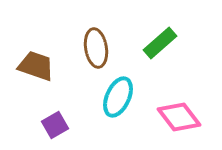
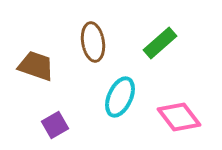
brown ellipse: moved 3 px left, 6 px up
cyan ellipse: moved 2 px right
